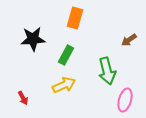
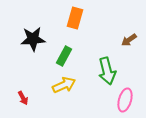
green rectangle: moved 2 px left, 1 px down
